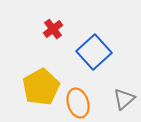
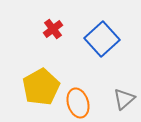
blue square: moved 8 px right, 13 px up
